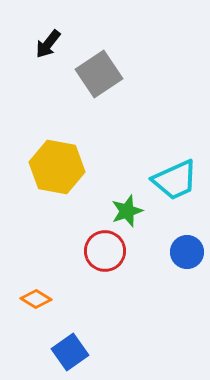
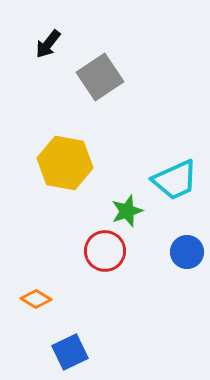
gray square: moved 1 px right, 3 px down
yellow hexagon: moved 8 px right, 4 px up
blue square: rotated 9 degrees clockwise
